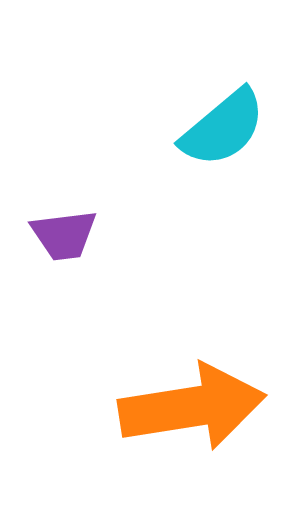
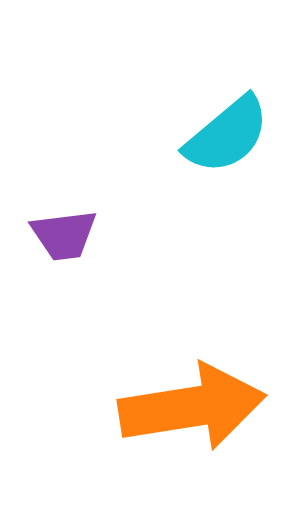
cyan semicircle: moved 4 px right, 7 px down
